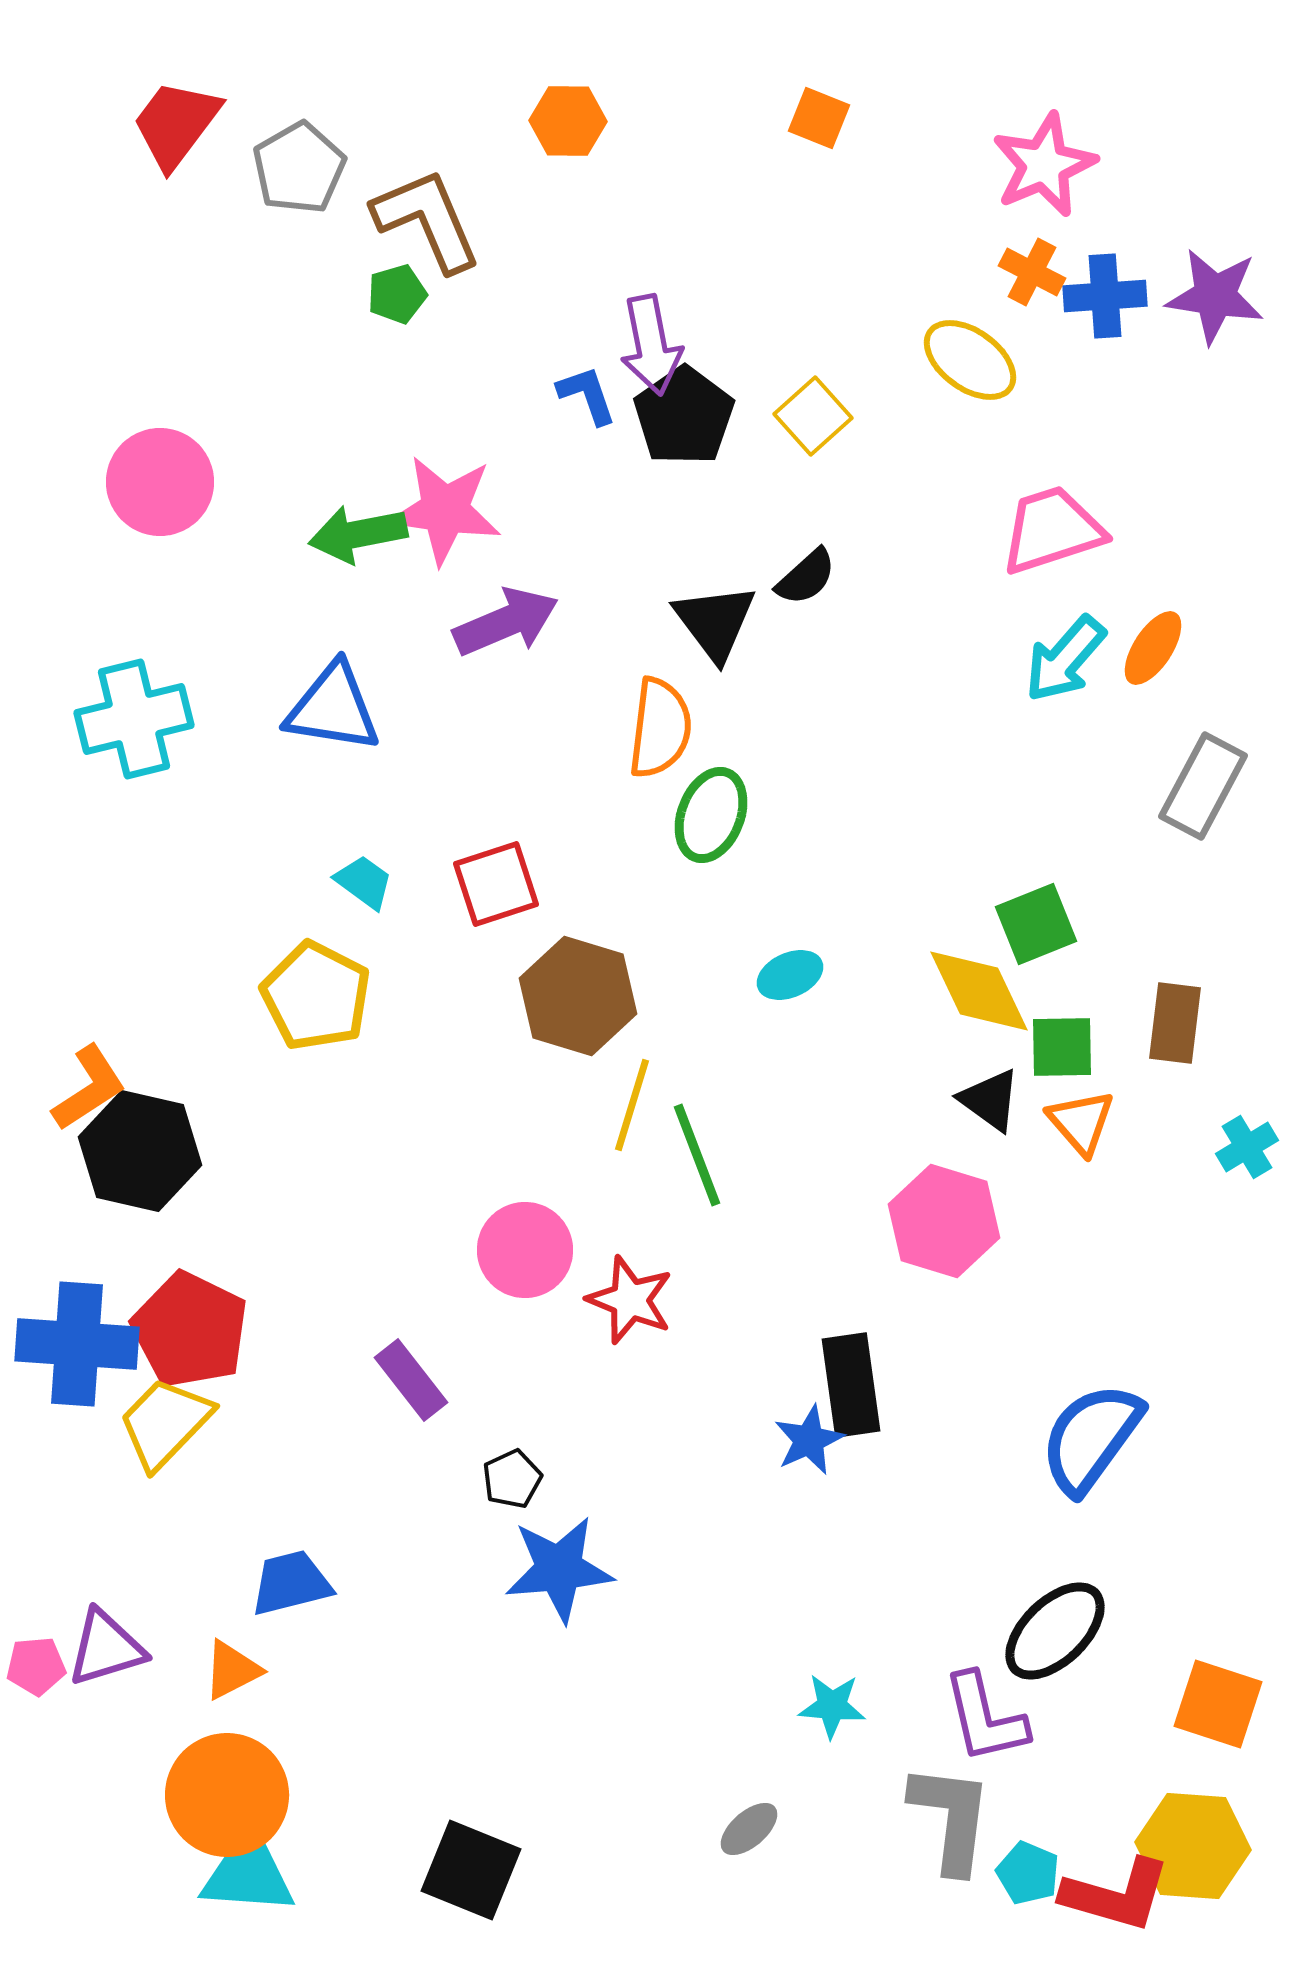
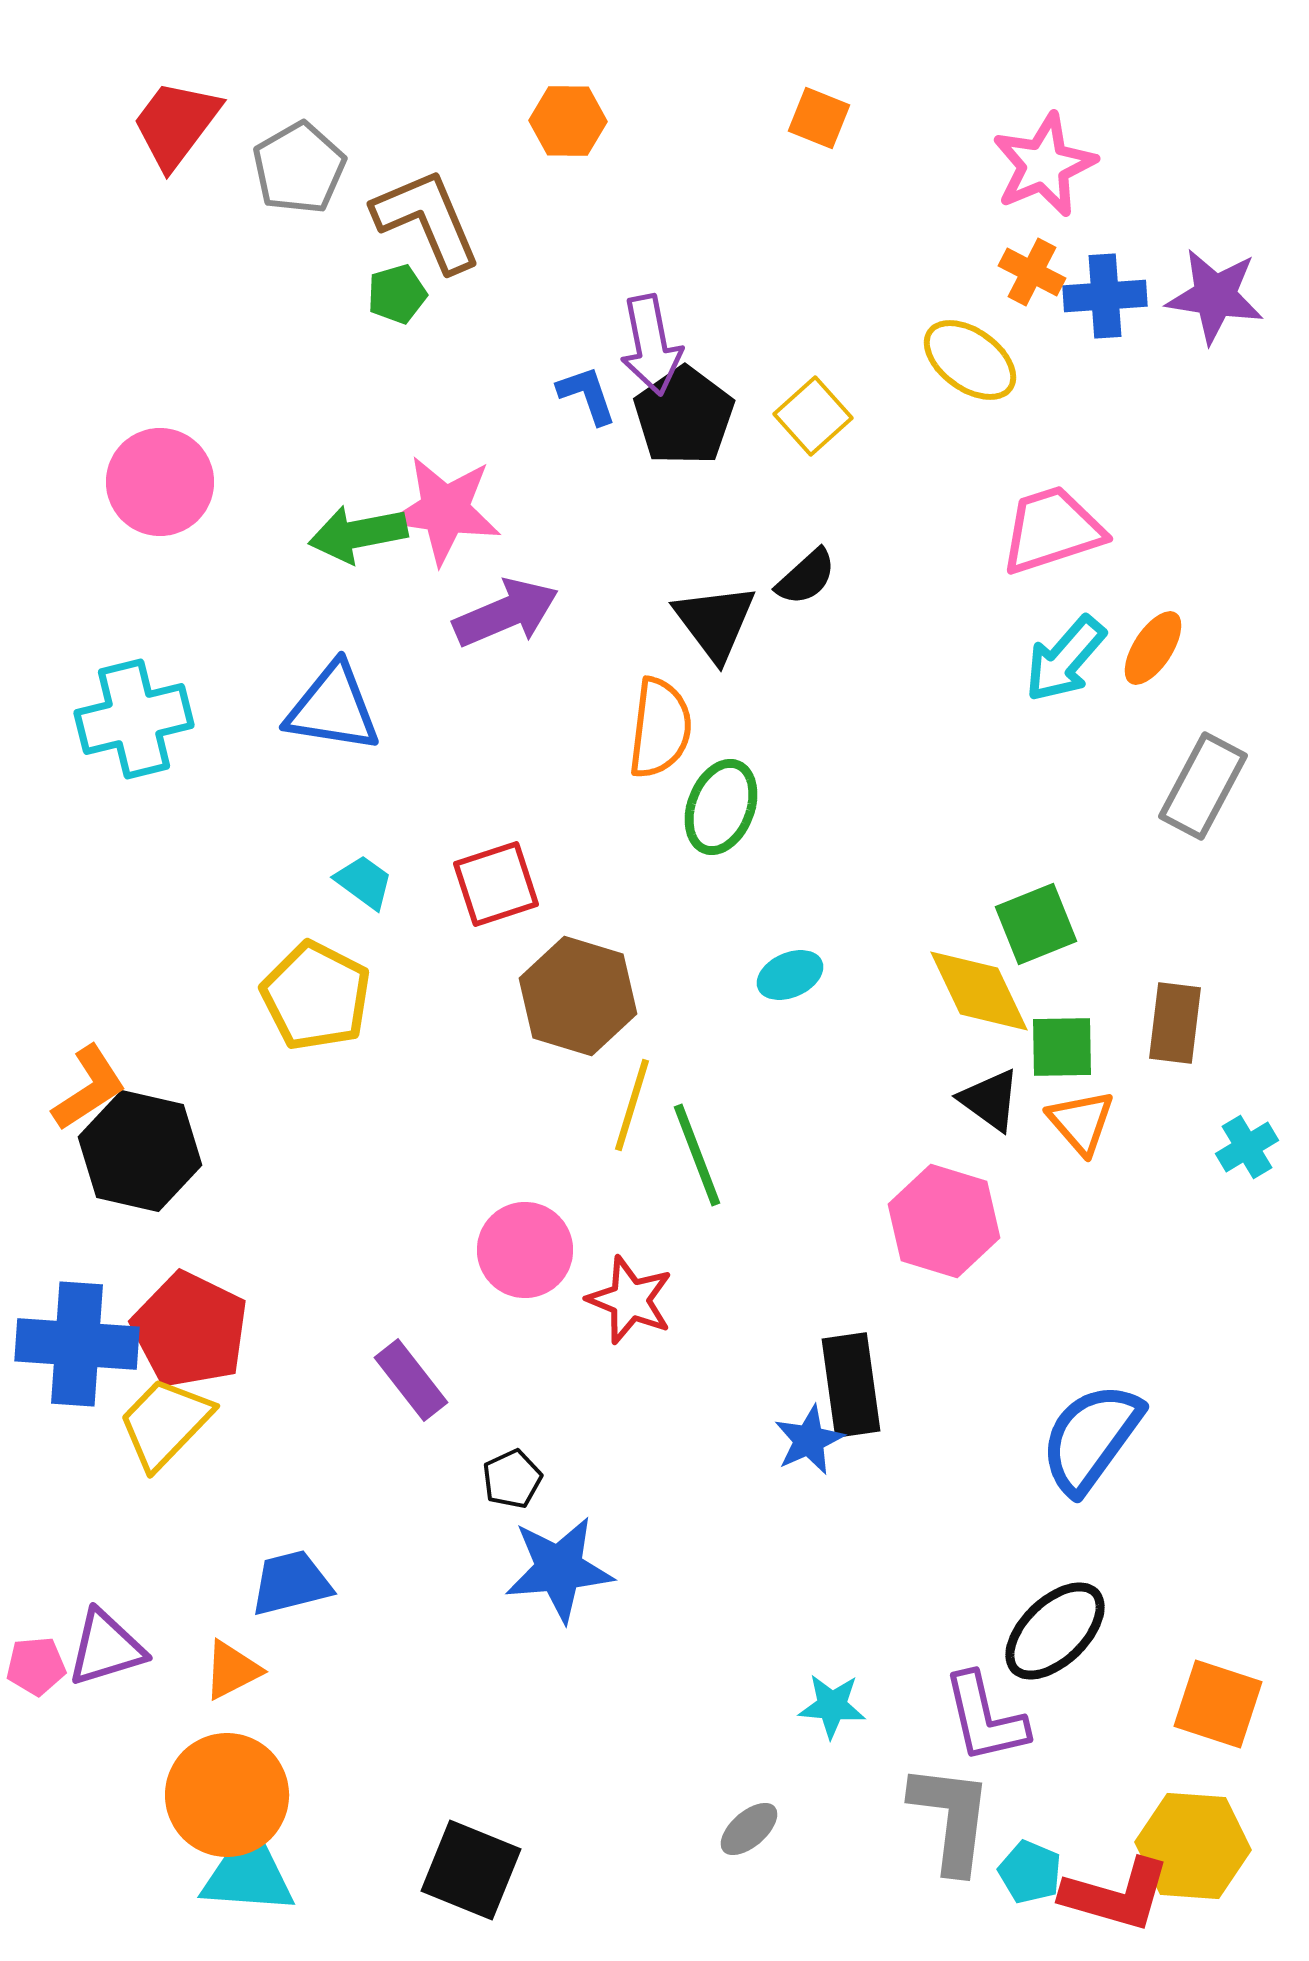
purple arrow at (506, 622): moved 9 px up
green ellipse at (711, 815): moved 10 px right, 8 px up
cyan pentagon at (1028, 1873): moved 2 px right, 1 px up
